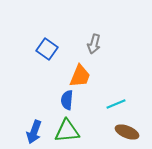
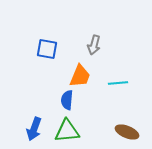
gray arrow: moved 1 px down
blue square: rotated 25 degrees counterclockwise
cyan line: moved 2 px right, 21 px up; rotated 18 degrees clockwise
blue arrow: moved 3 px up
